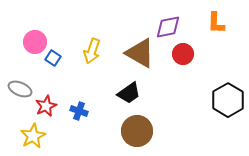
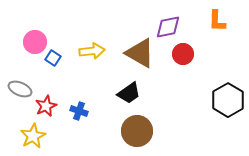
orange L-shape: moved 1 px right, 2 px up
yellow arrow: rotated 115 degrees counterclockwise
